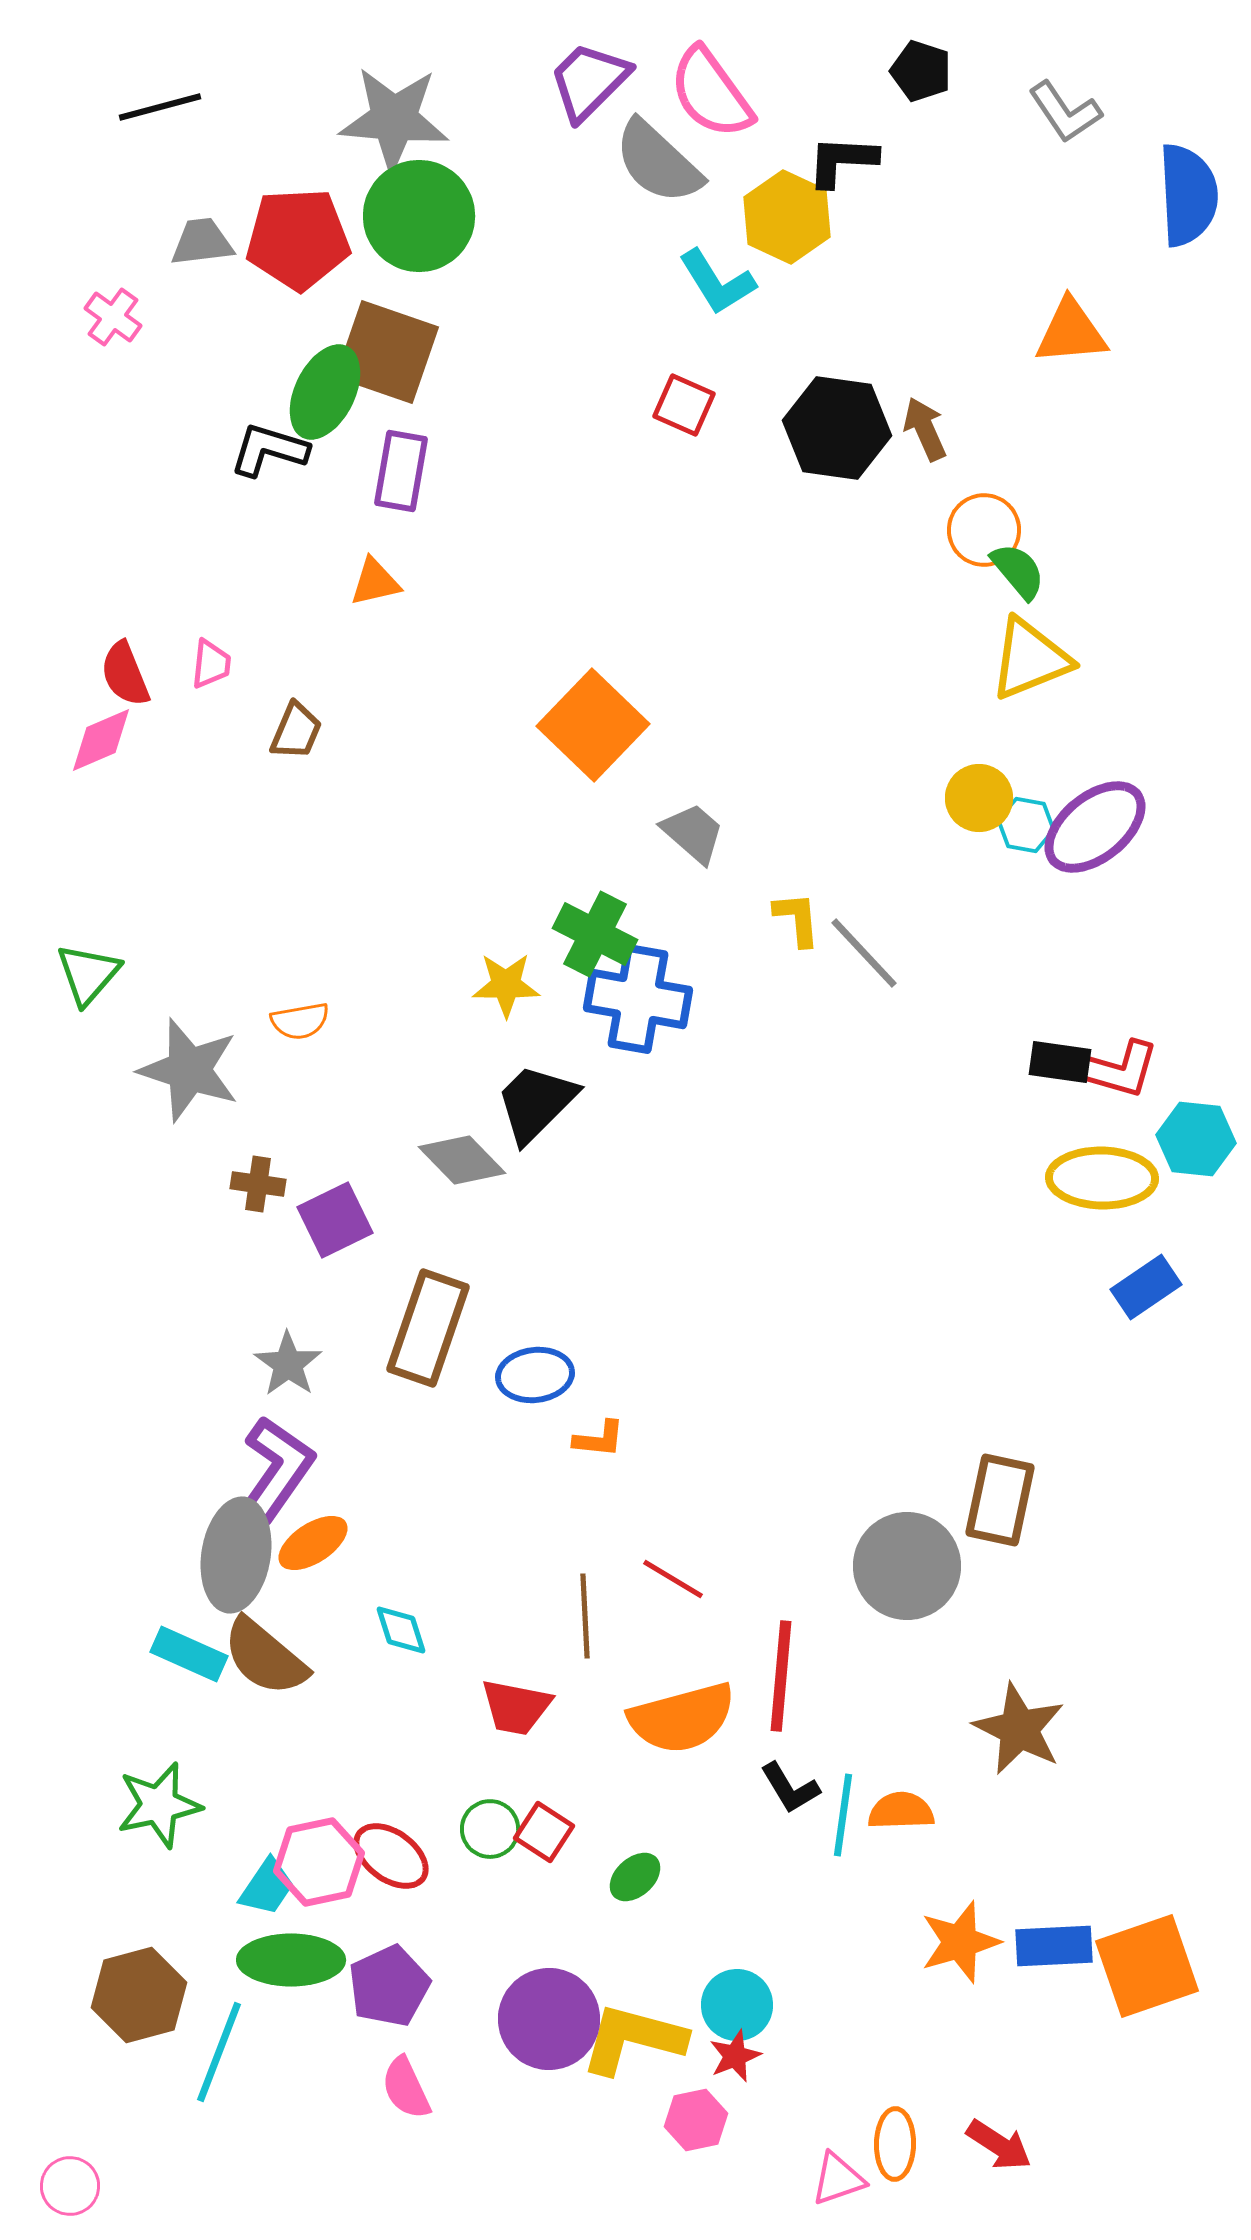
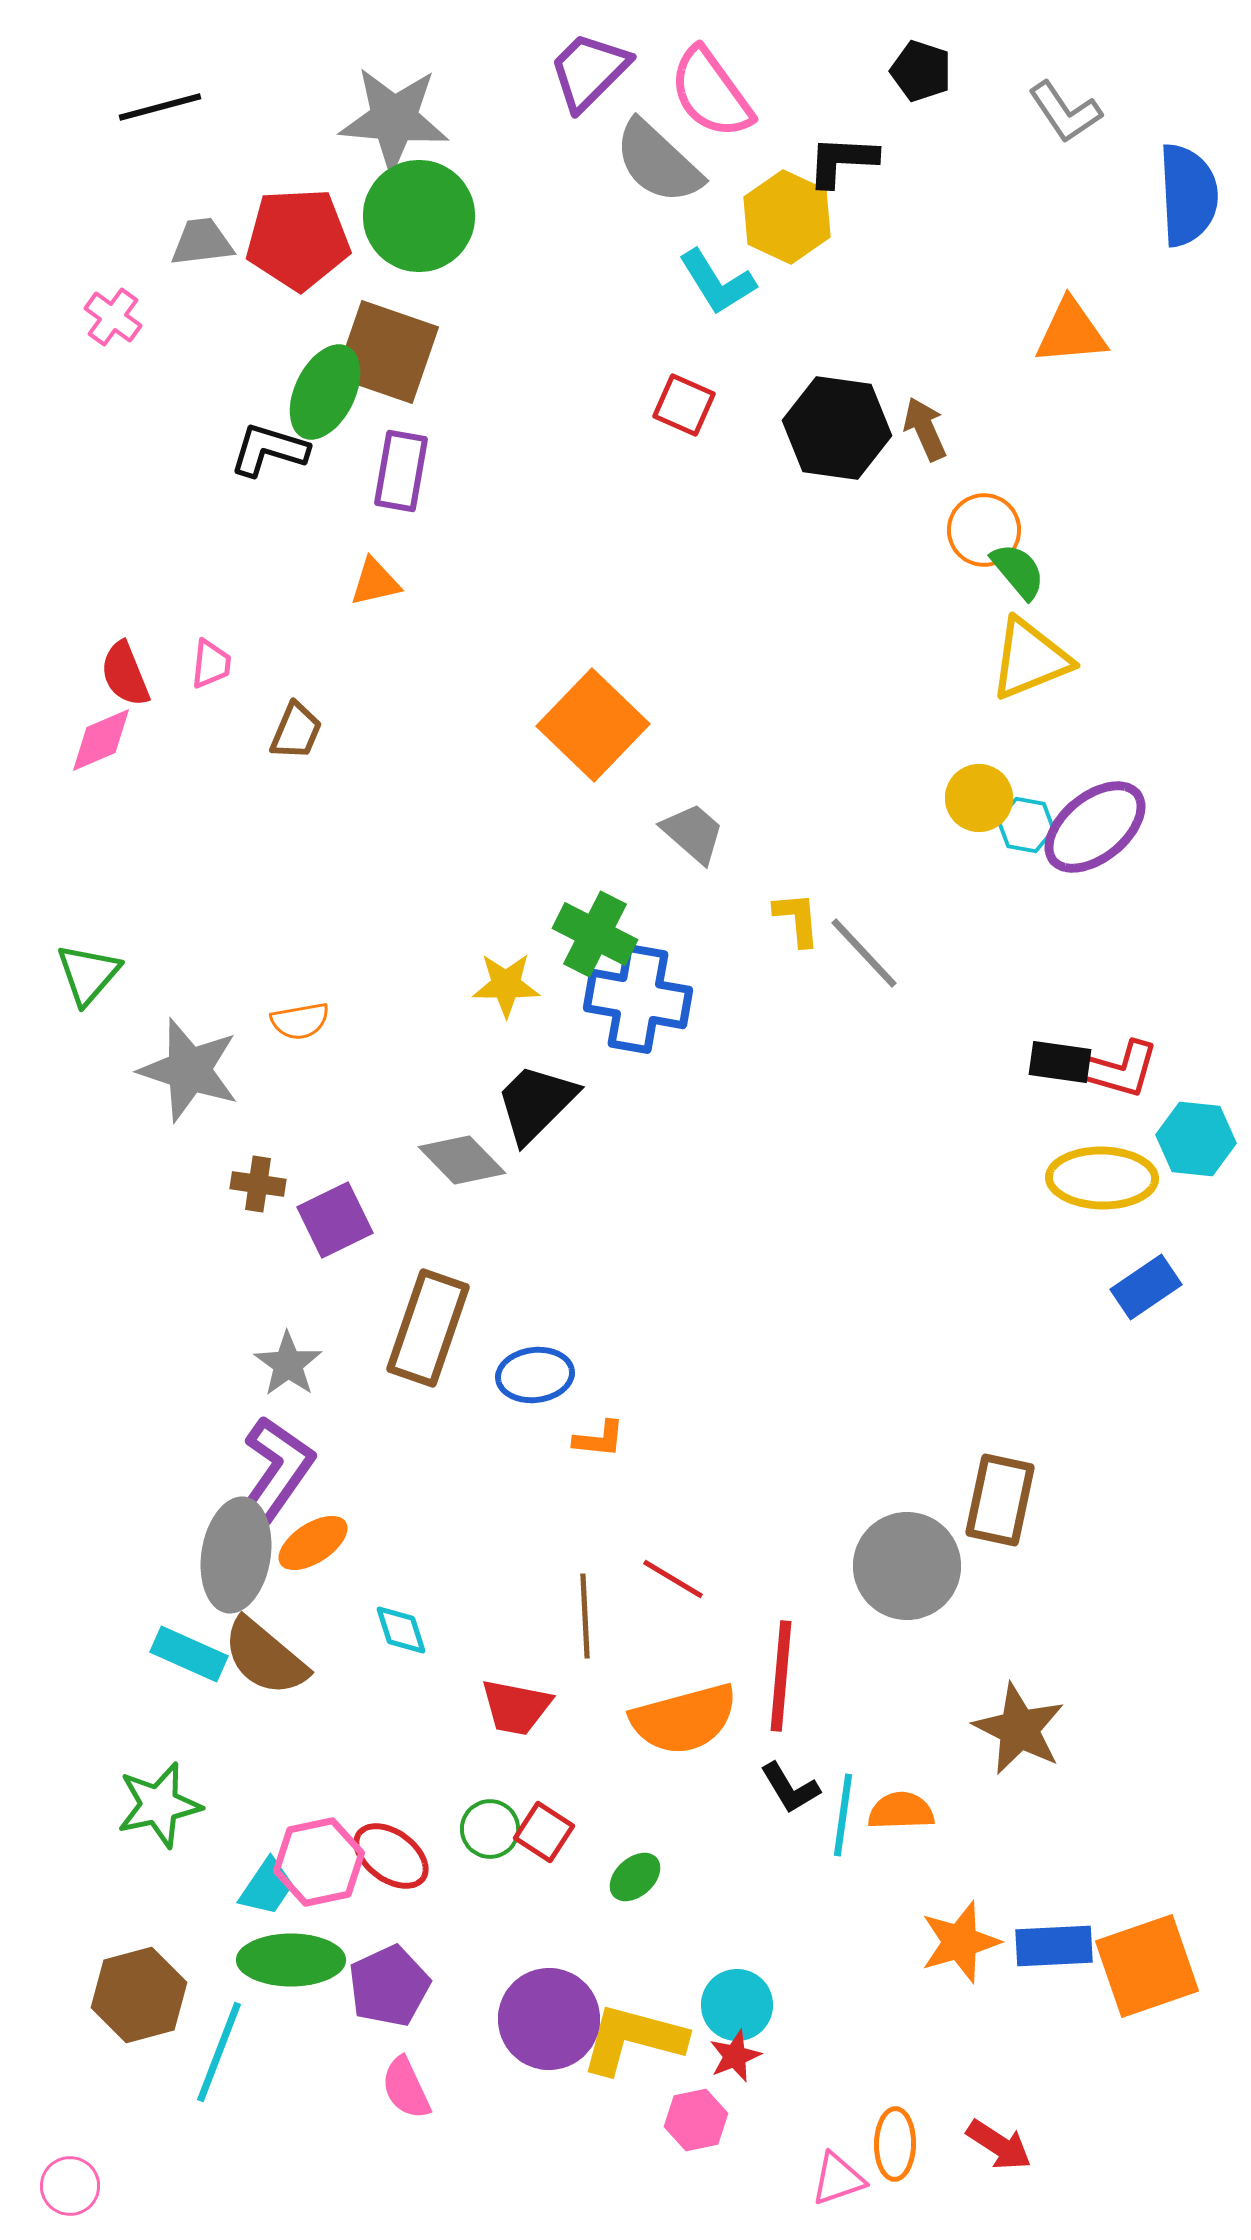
purple trapezoid at (589, 81): moved 10 px up
orange semicircle at (682, 1718): moved 2 px right, 1 px down
